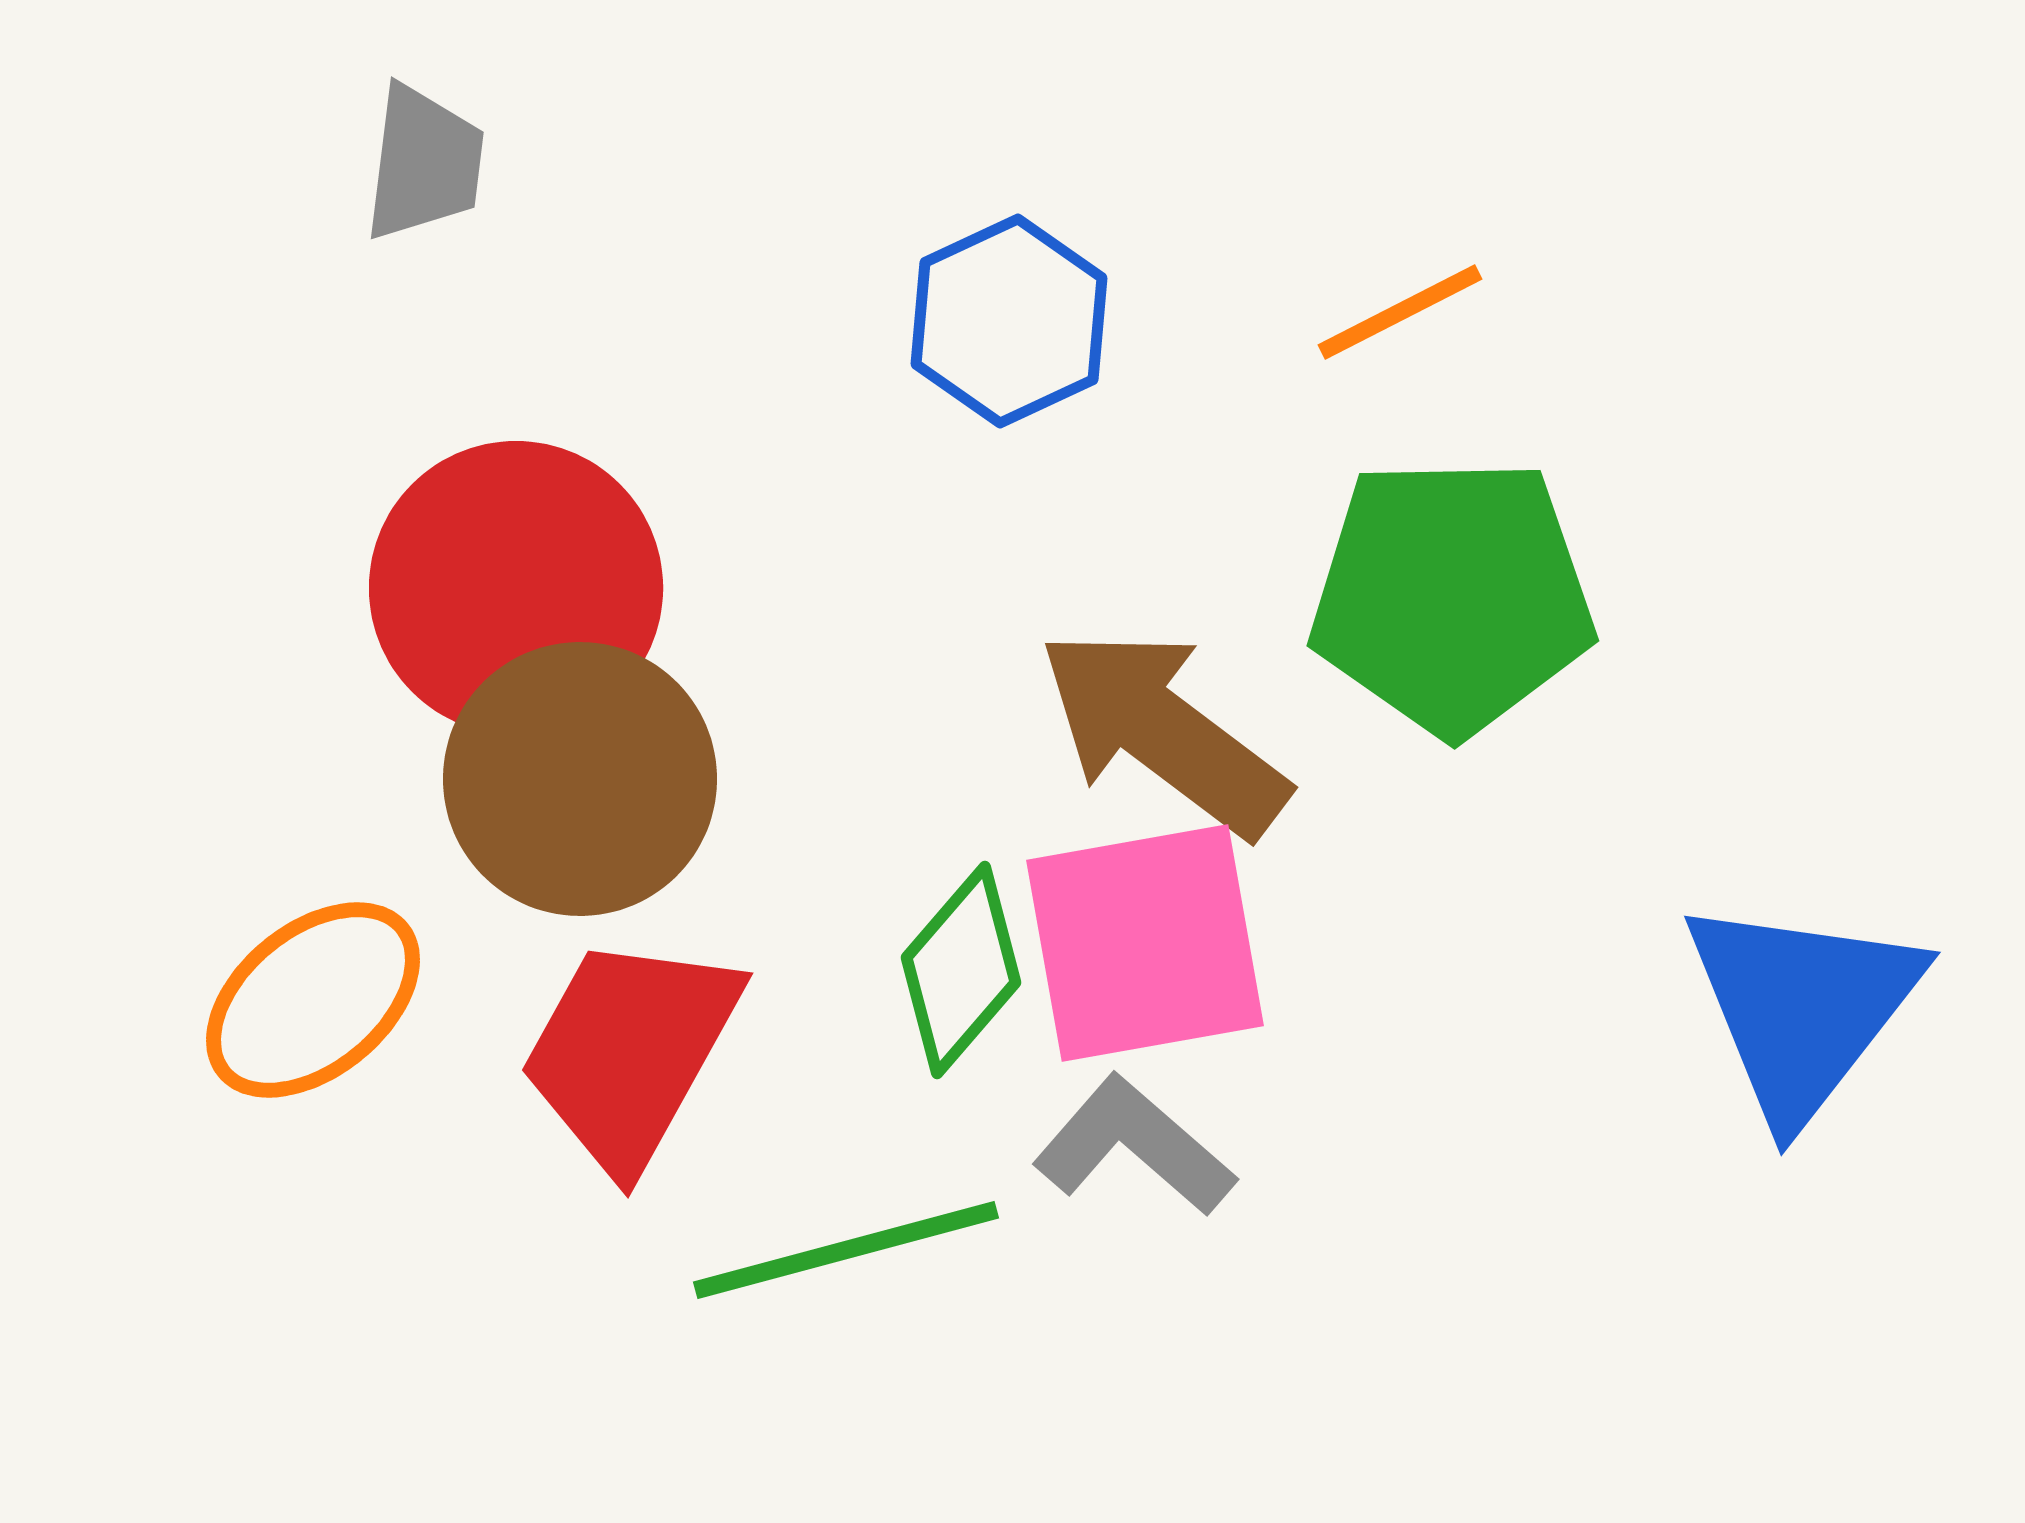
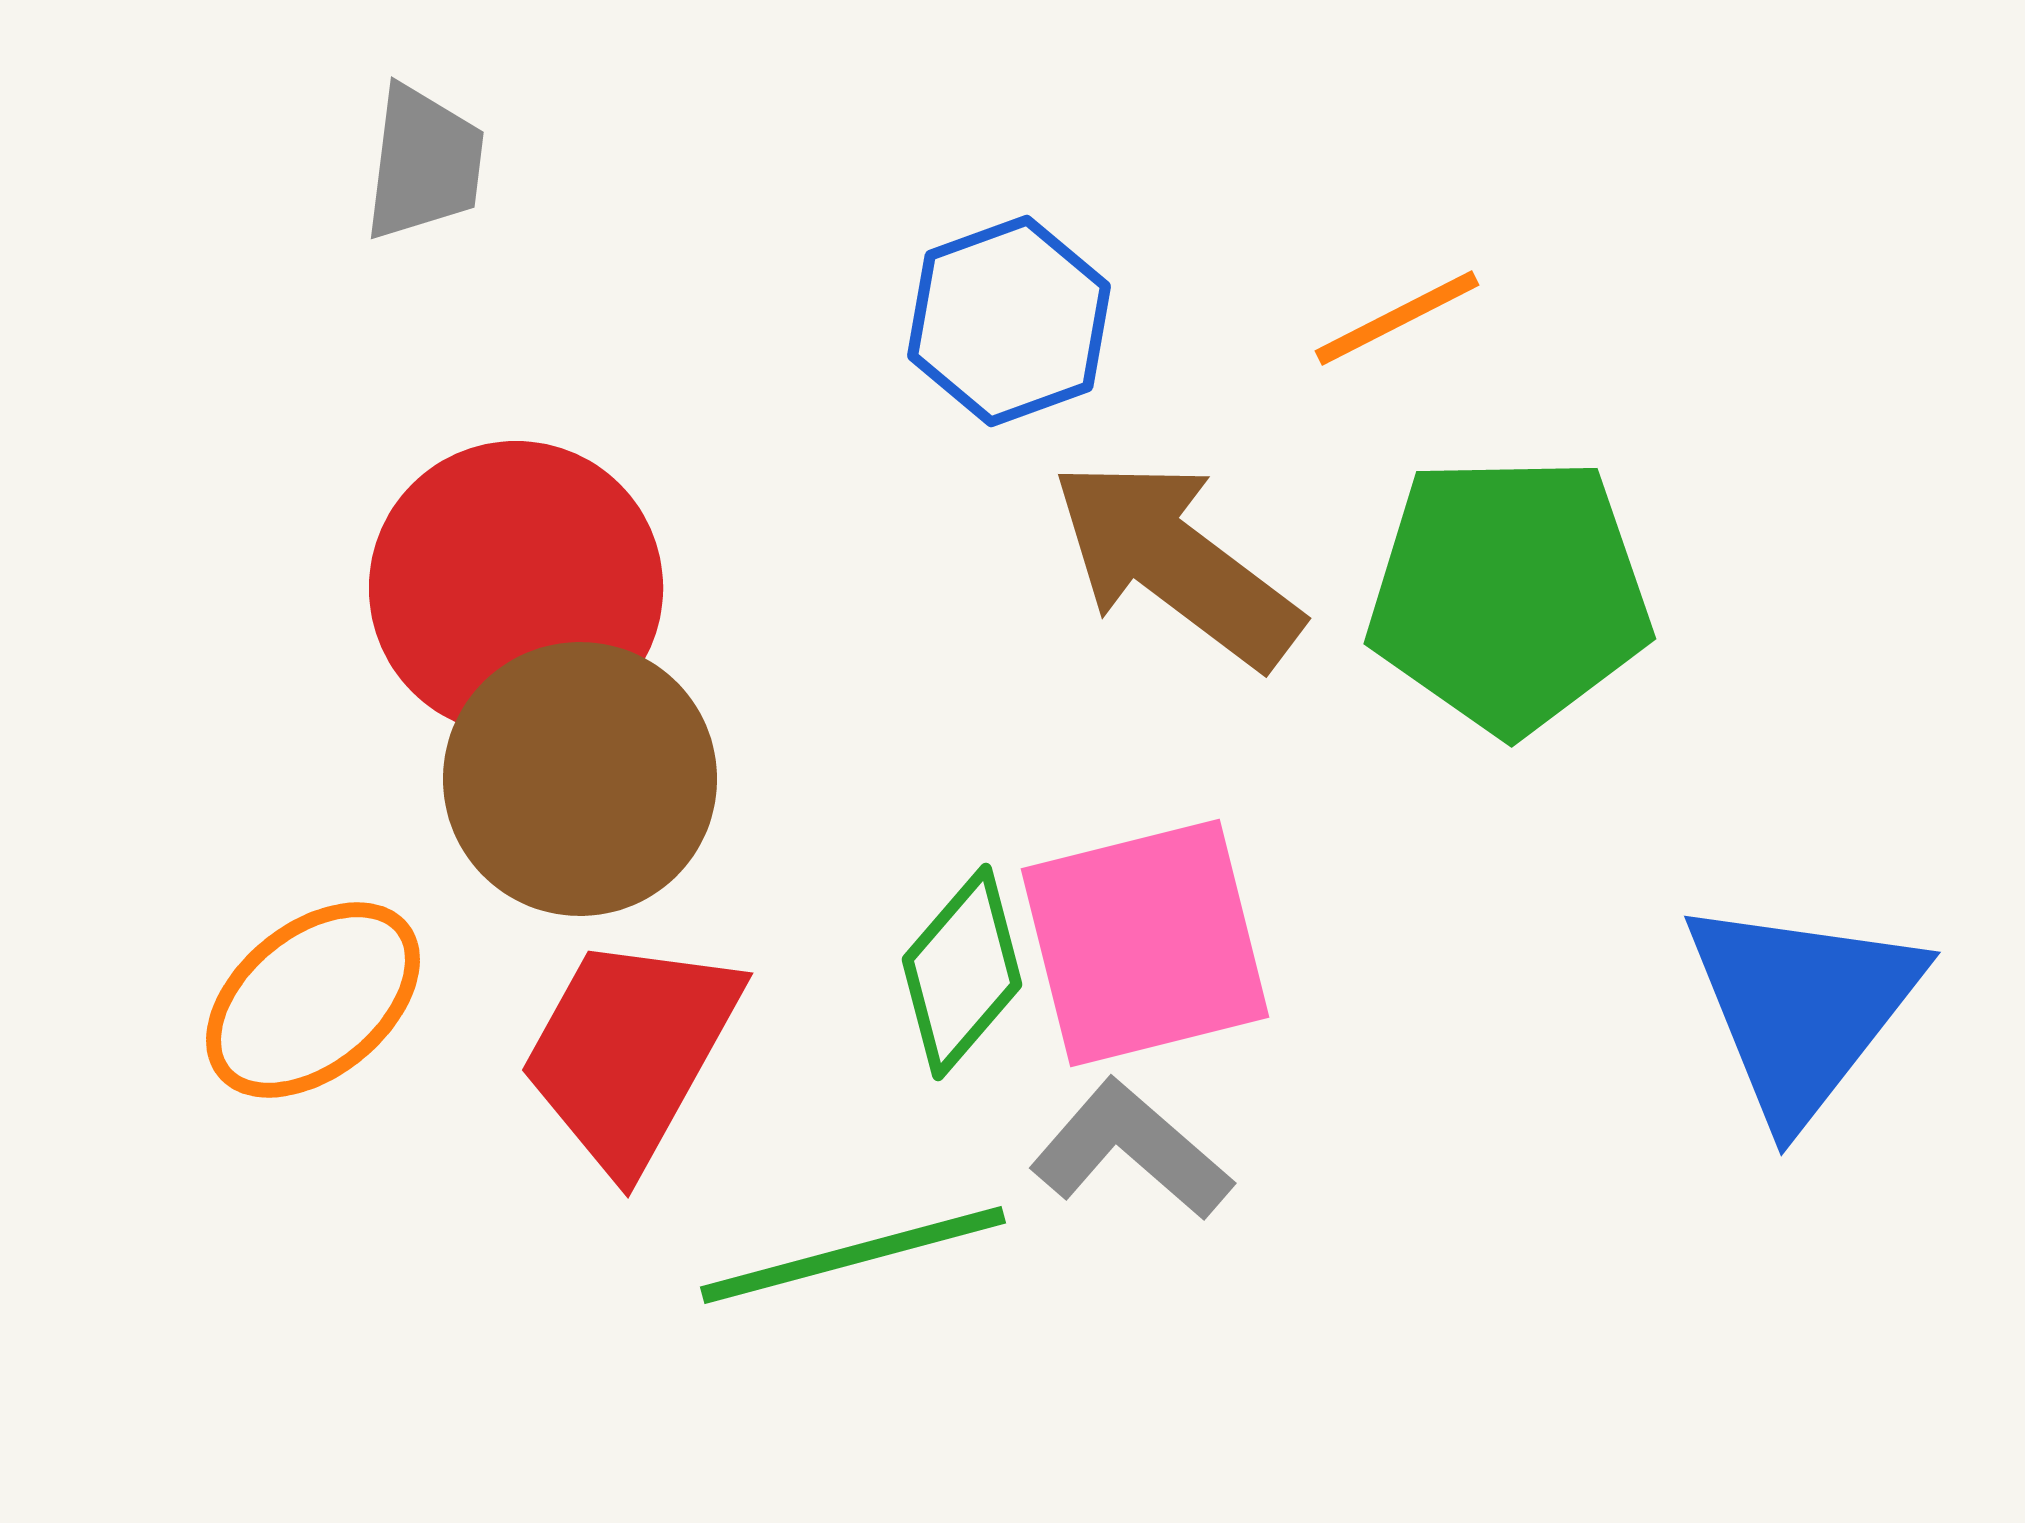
orange line: moved 3 px left, 6 px down
blue hexagon: rotated 5 degrees clockwise
green pentagon: moved 57 px right, 2 px up
brown arrow: moved 13 px right, 169 px up
pink square: rotated 4 degrees counterclockwise
green diamond: moved 1 px right, 2 px down
gray L-shape: moved 3 px left, 4 px down
green line: moved 7 px right, 5 px down
